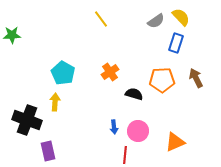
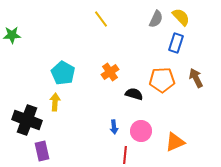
gray semicircle: moved 2 px up; rotated 30 degrees counterclockwise
pink circle: moved 3 px right
purple rectangle: moved 6 px left
